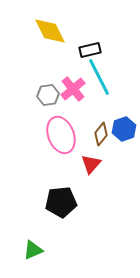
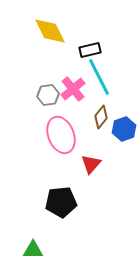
brown diamond: moved 17 px up
green triangle: rotated 25 degrees clockwise
